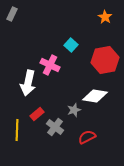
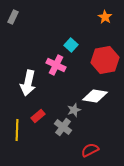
gray rectangle: moved 1 px right, 3 px down
pink cross: moved 6 px right
red rectangle: moved 1 px right, 2 px down
gray cross: moved 8 px right
red semicircle: moved 3 px right, 13 px down
